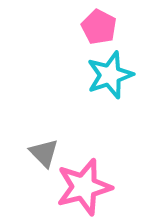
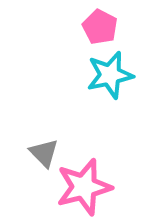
pink pentagon: moved 1 px right
cyan star: rotated 6 degrees clockwise
